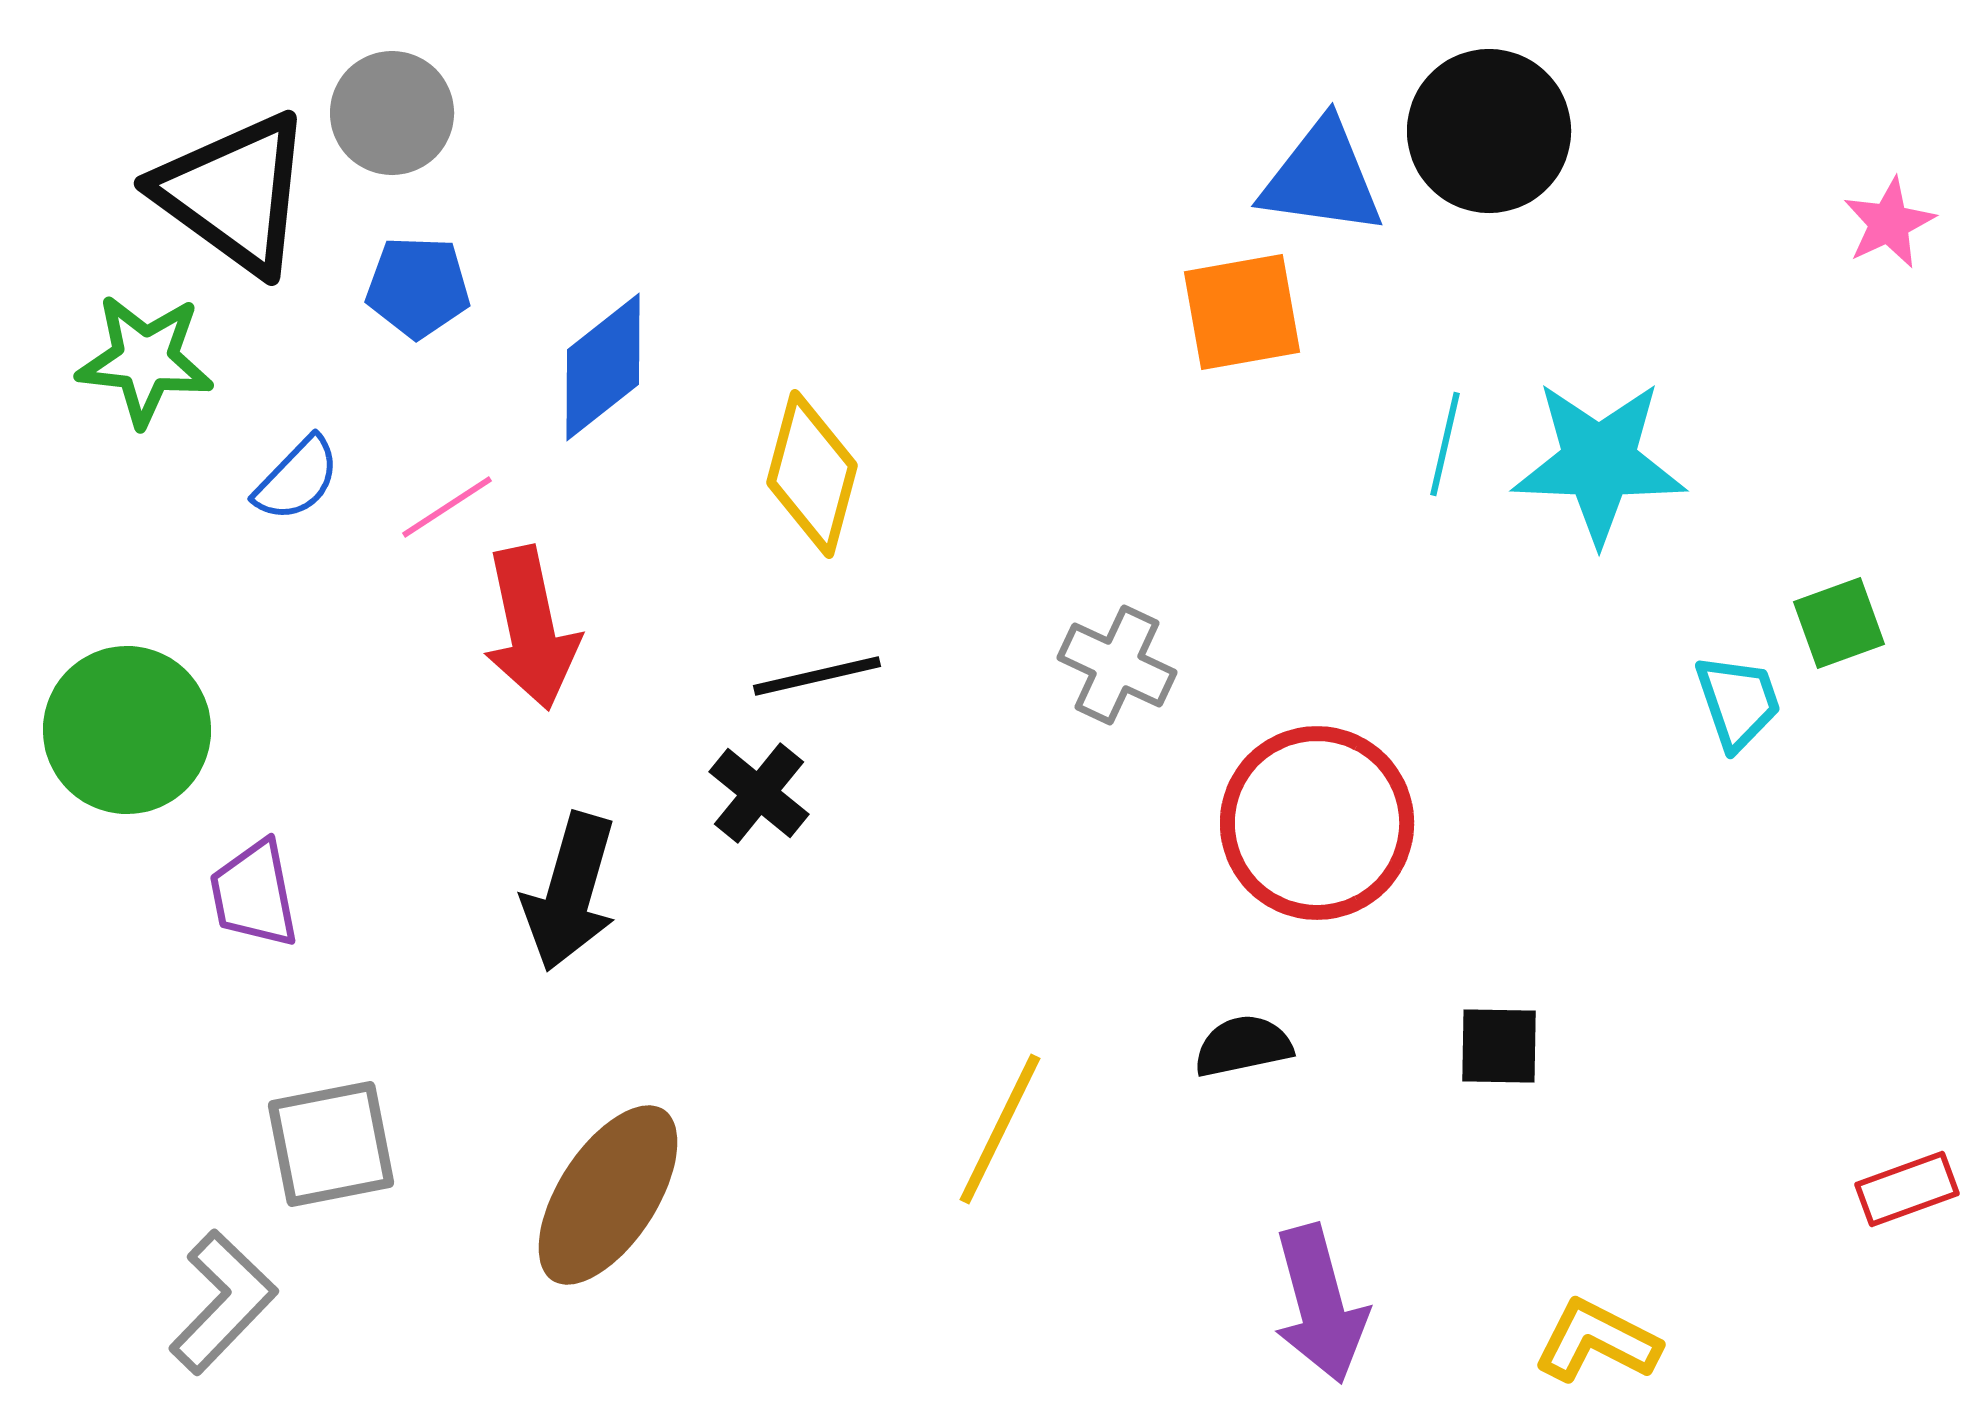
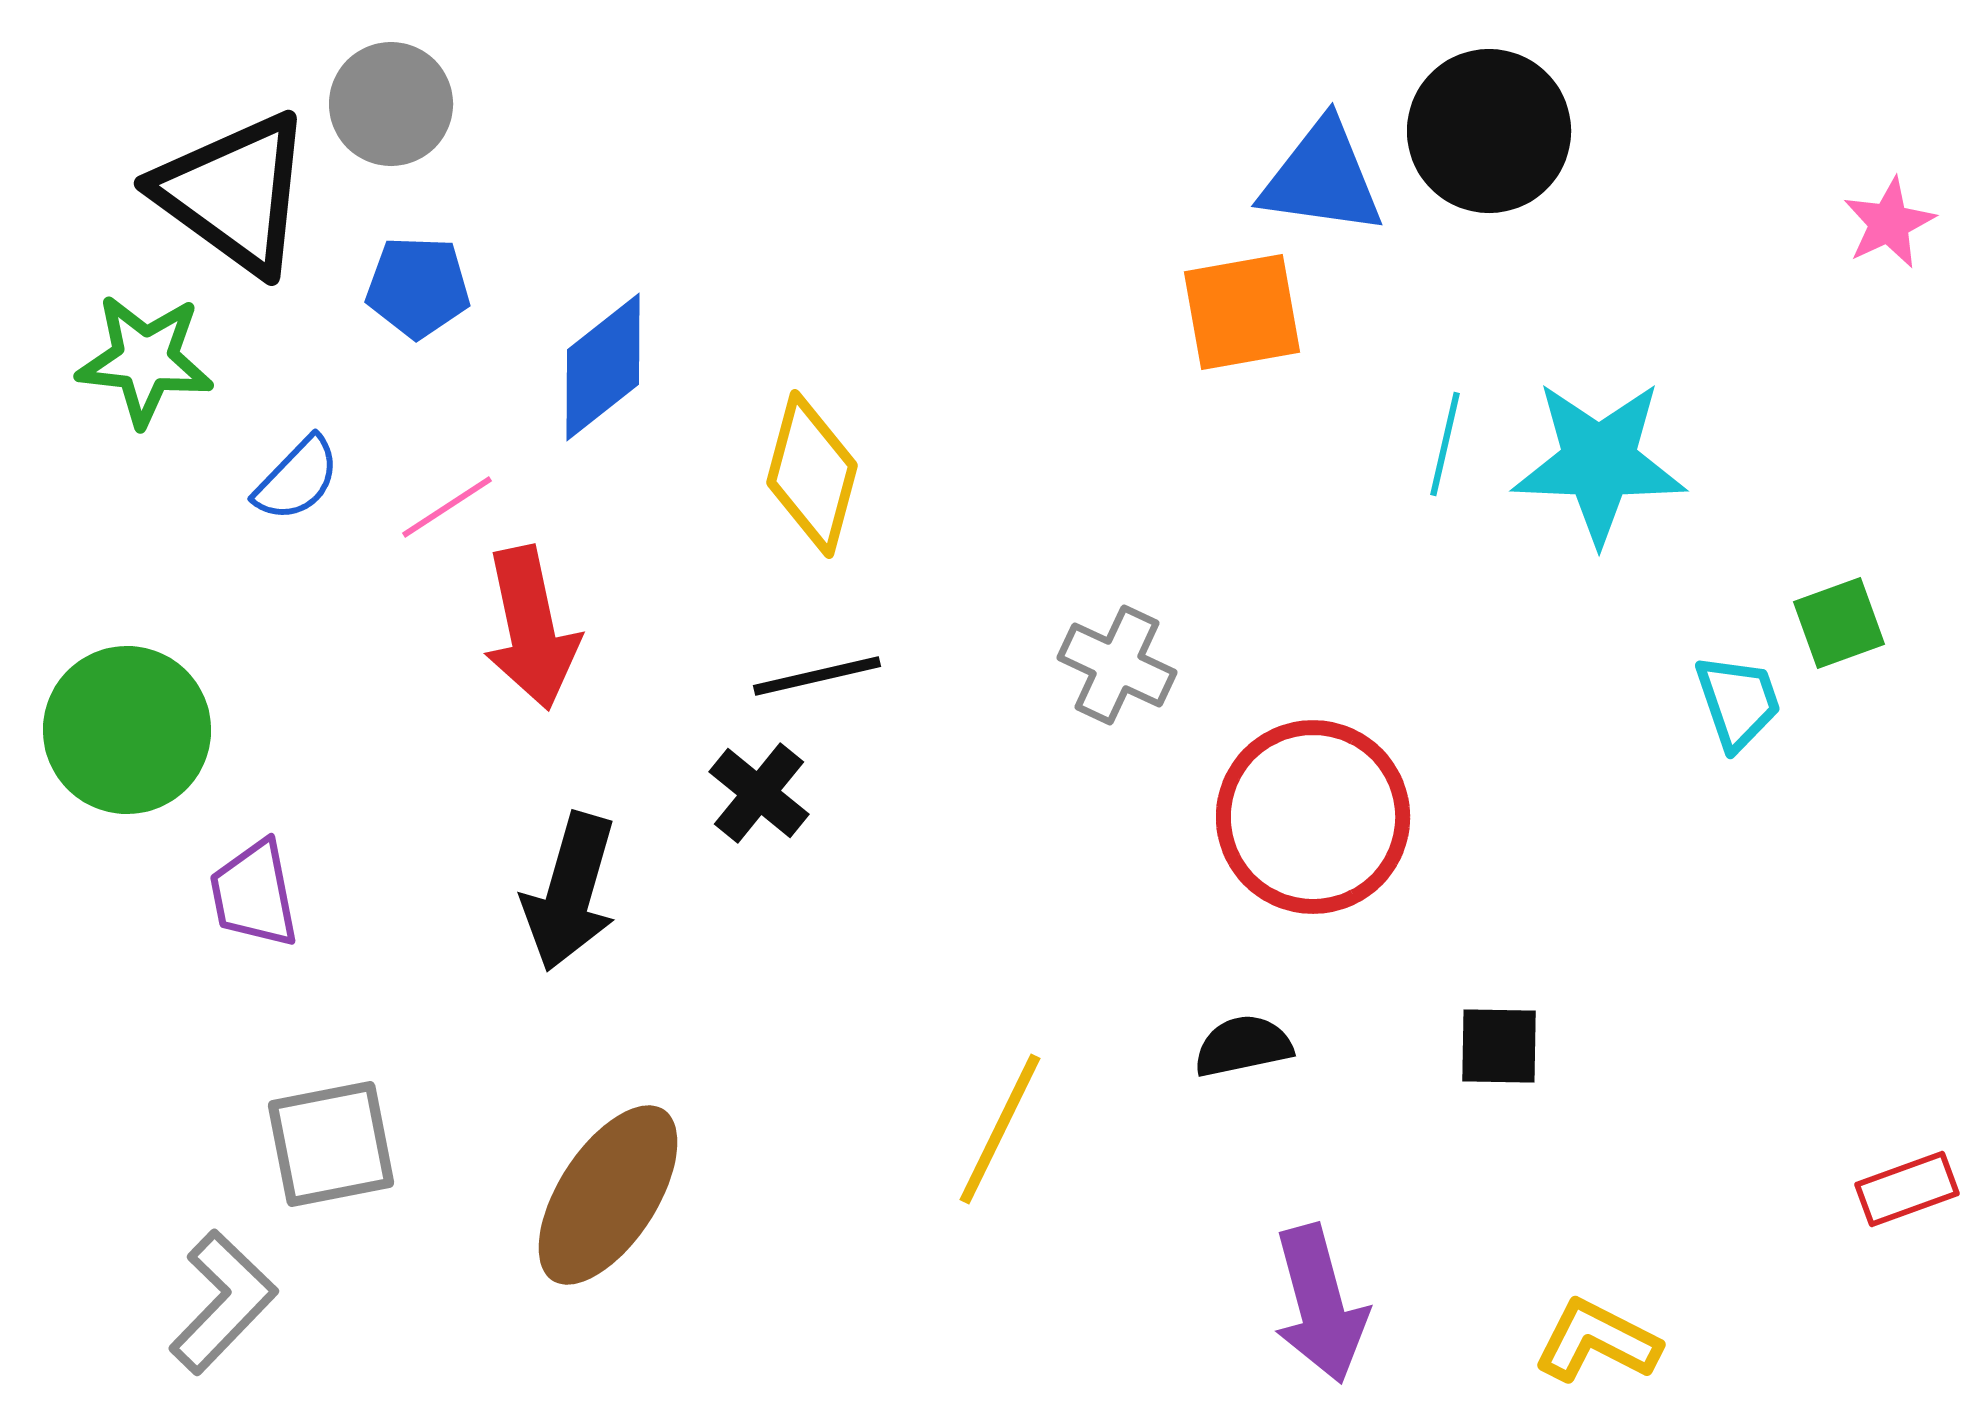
gray circle: moved 1 px left, 9 px up
red circle: moved 4 px left, 6 px up
